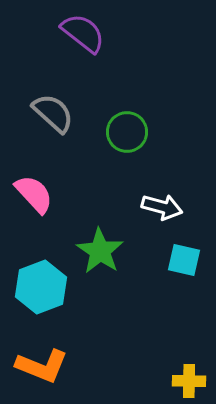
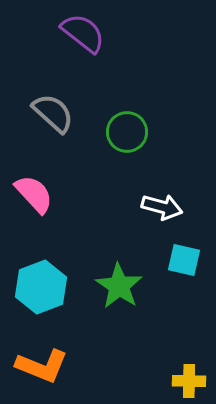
green star: moved 19 px right, 35 px down
